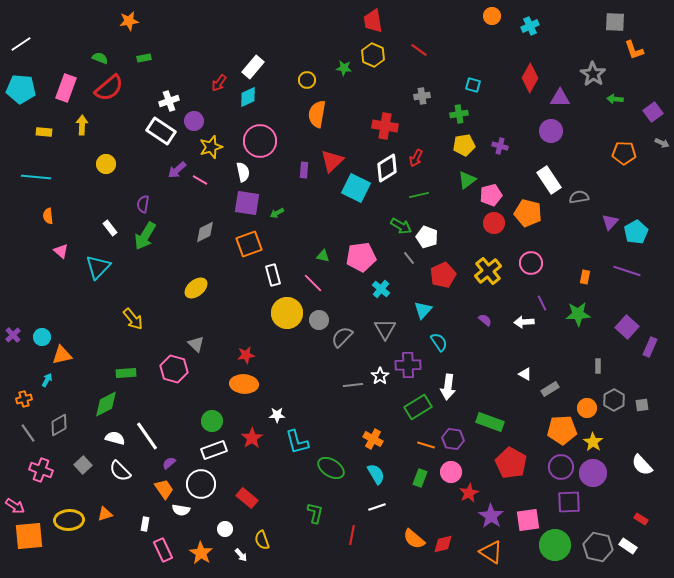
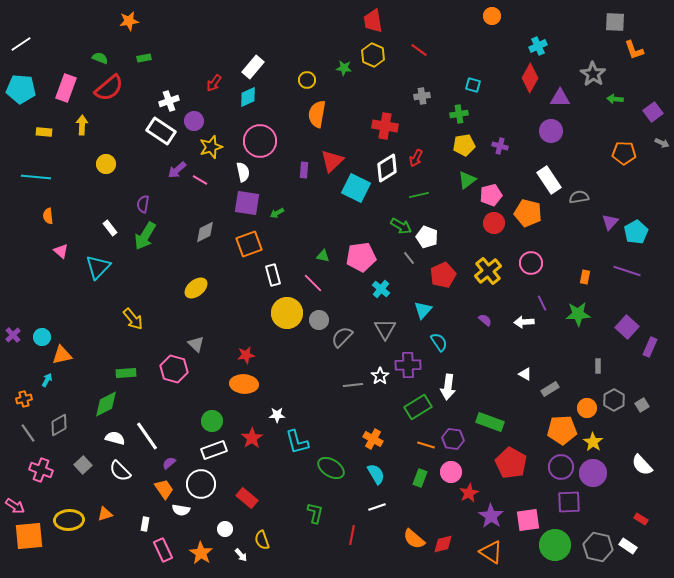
cyan cross at (530, 26): moved 8 px right, 20 px down
red arrow at (219, 83): moved 5 px left
gray square at (642, 405): rotated 24 degrees counterclockwise
